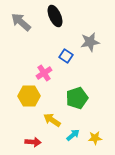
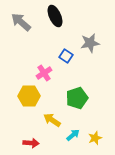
gray star: moved 1 px down
yellow star: rotated 16 degrees counterclockwise
red arrow: moved 2 px left, 1 px down
